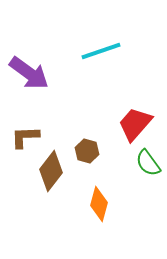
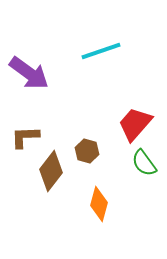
green semicircle: moved 4 px left
